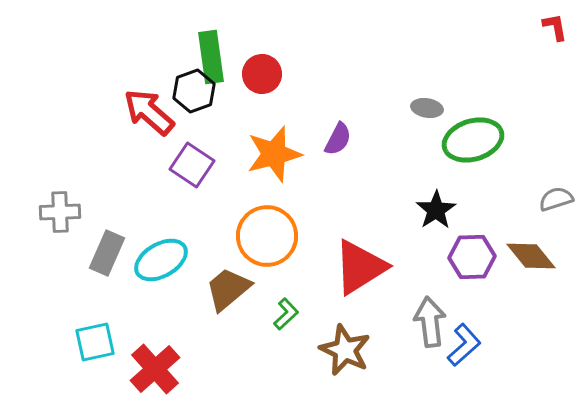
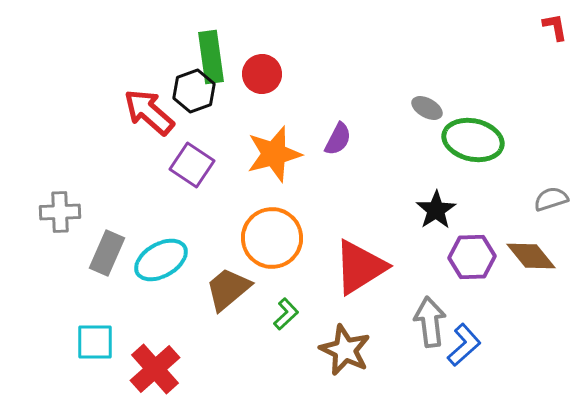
gray ellipse: rotated 20 degrees clockwise
green ellipse: rotated 30 degrees clockwise
gray semicircle: moved 5 px left
orange circle: moved 5 px right, 2 px down
cyan square: rotated 12 degrees clockwise
